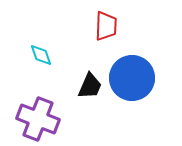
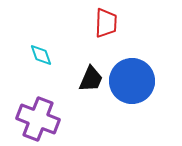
red trapezoid: moved 3 px up
blue circle: moved 3 px down
black trapezoid: moved 1 px right, 7 px up
